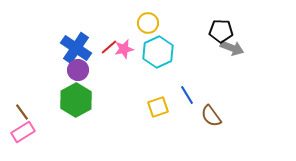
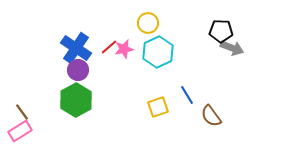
pink rectangle: moved 3 px left, 1 px up
